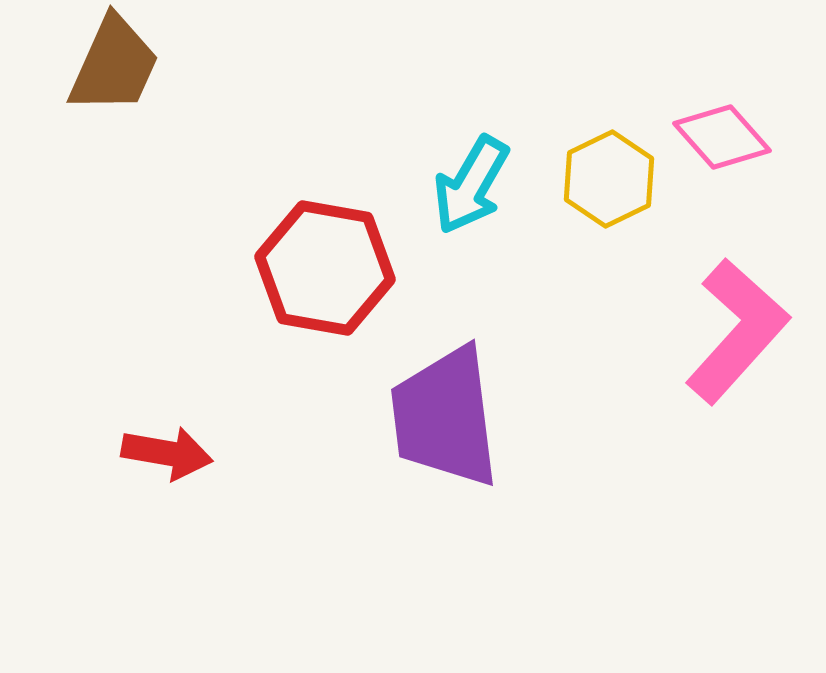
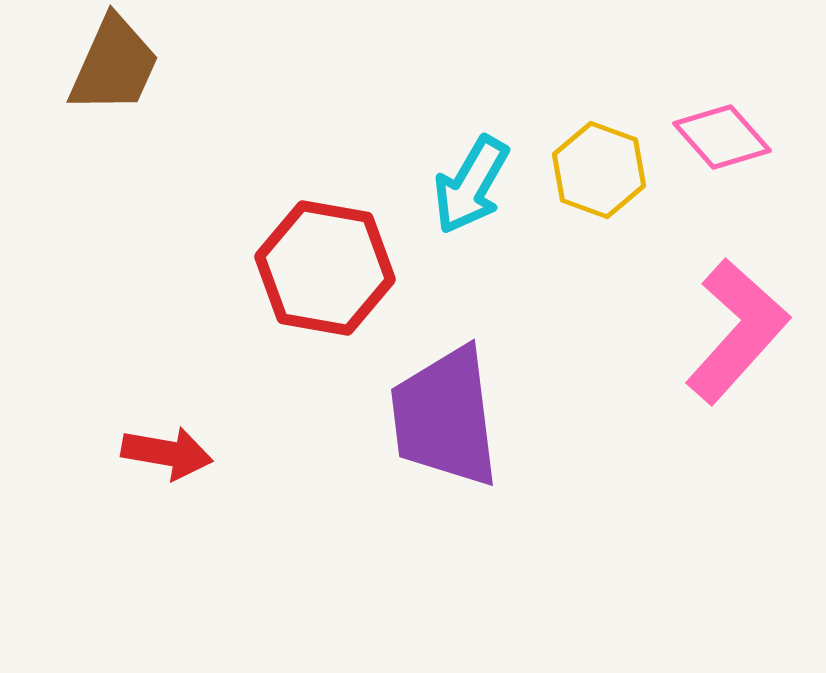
yellow hexagon: moved 10 px left, 9 px up; rotated 14 degrees counterclockwise
